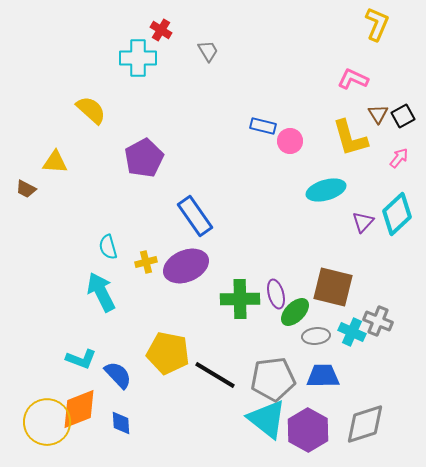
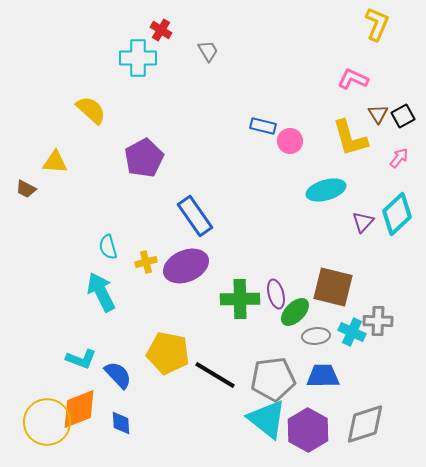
gray cross at (378, 321): rotated 20 degrees counterclockwise
